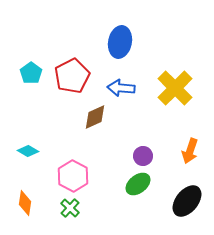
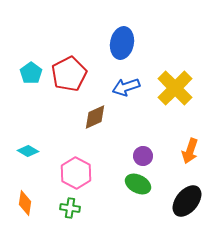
blue ellipse: moved 2 px right, 1 px down
red pentagon: moved 3 px left, 2 px up
blue arrow: moved 5 px right, 1 px up; rotated 24 degrees counterclockwise
pink hexagon: moved 3 px right, 3 px up
green ellipse: rotated 65 degrees clockwise
green cross: rotated 36 degrees counterclockwise
